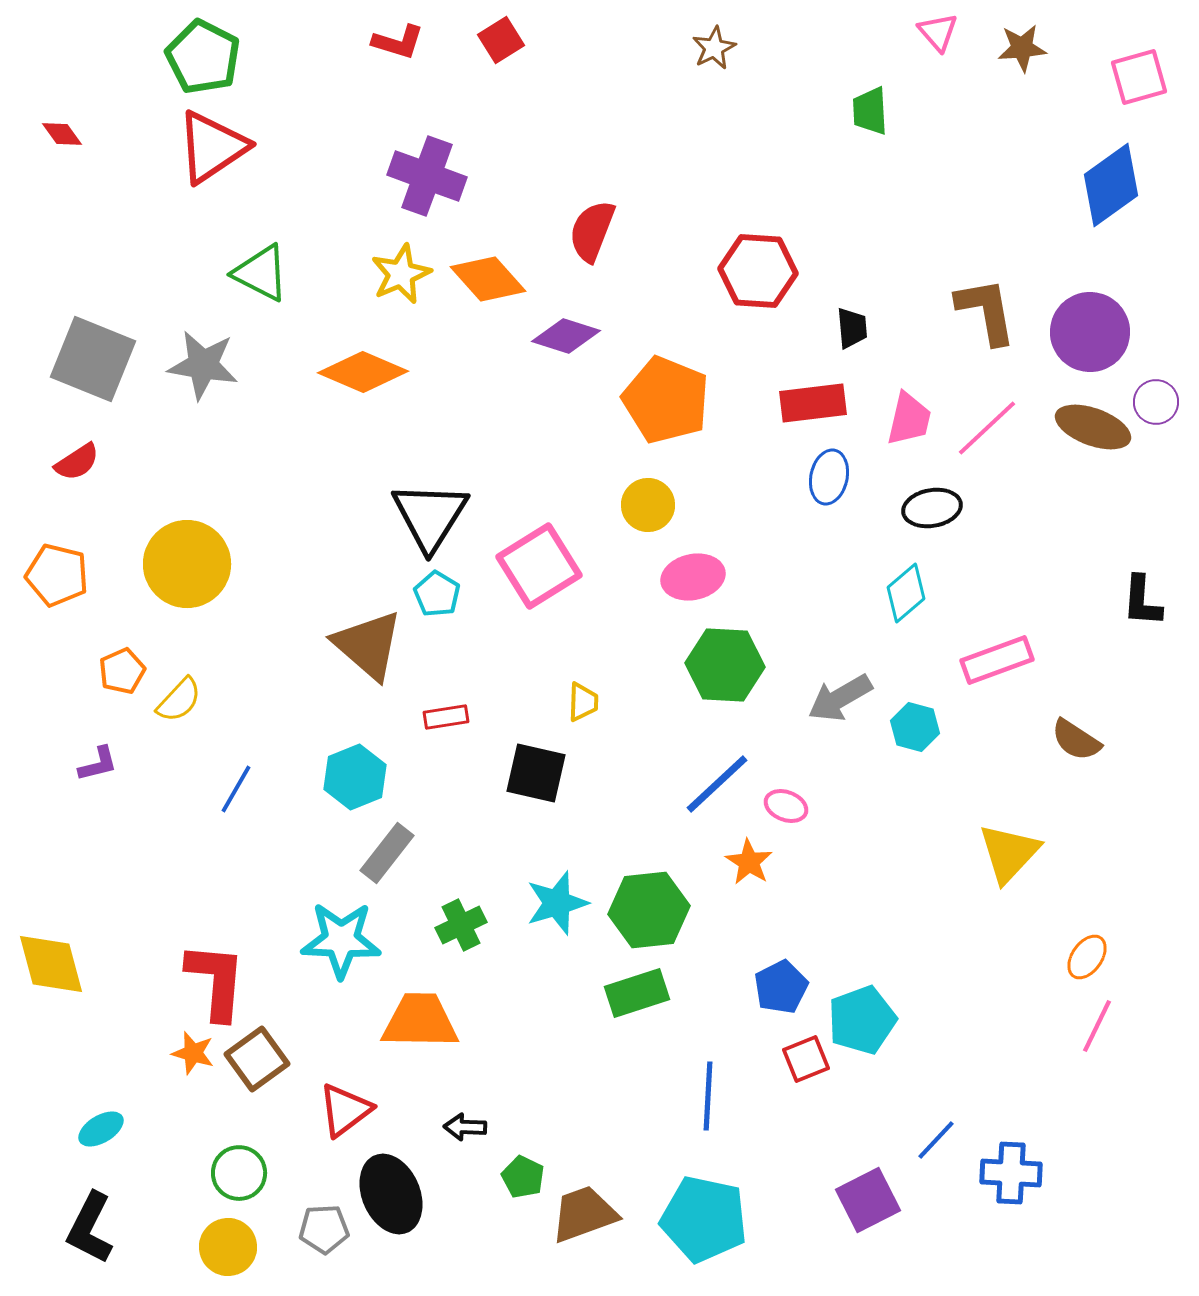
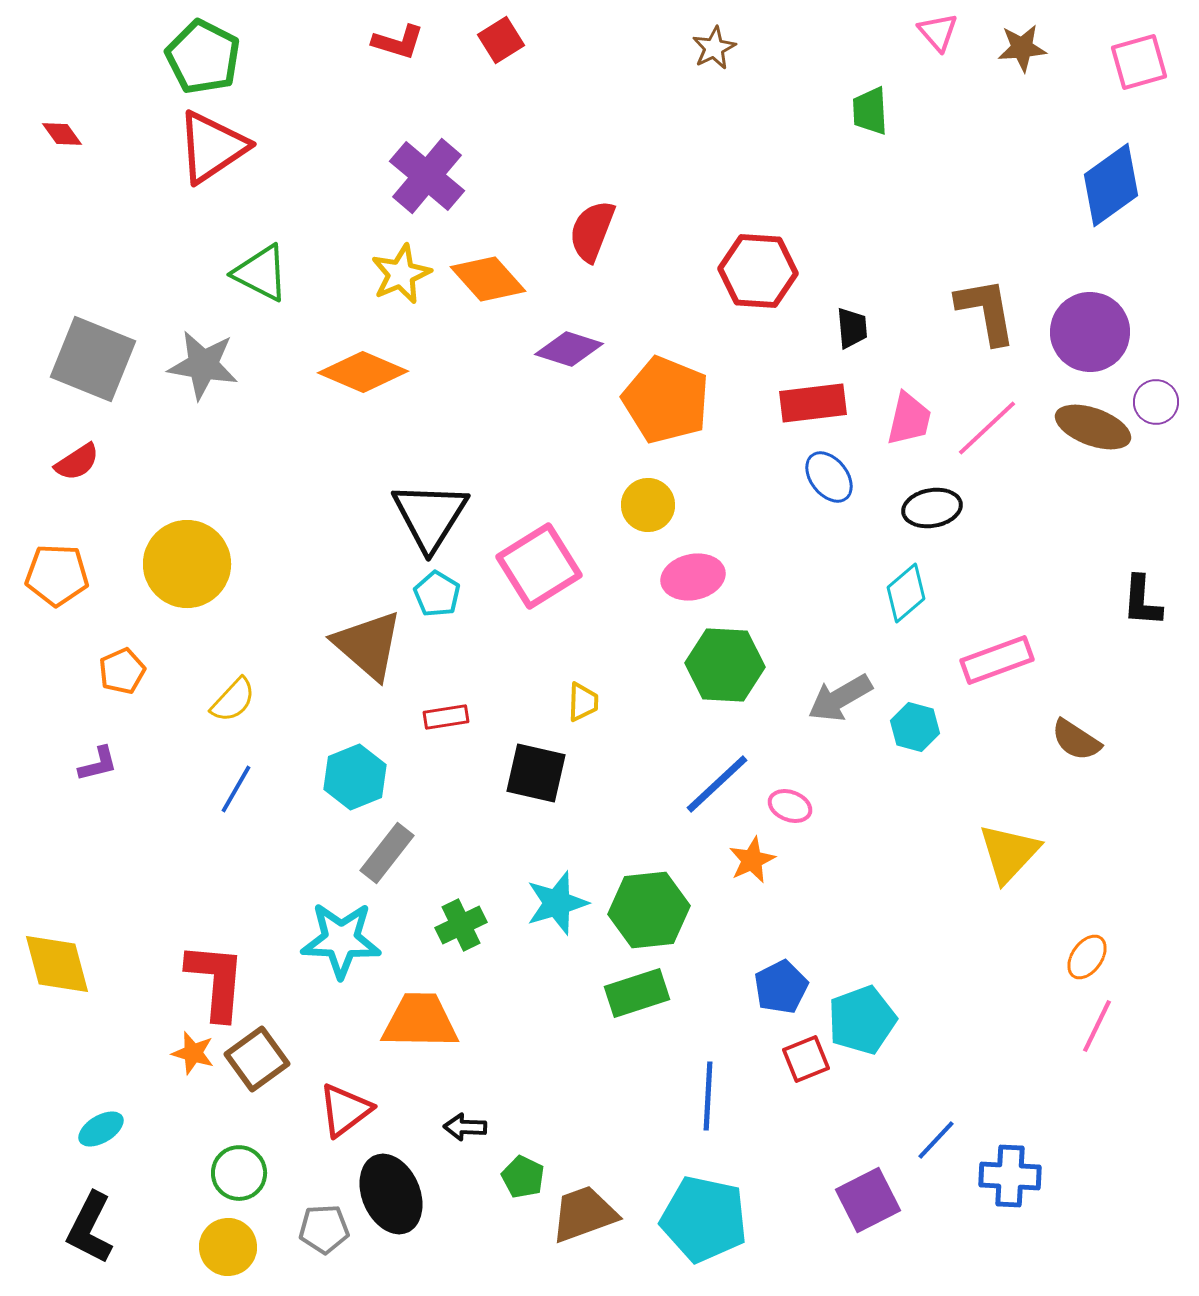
pink square at (1139, 77): moved 15 px up
purple cross at (427, 176): rotated 20 degrees clockwise
purple diamond at (566, 336): moved 3 px right, 13 px down
blue ellipse at (829, 477): rotated 50 degrees counterclockwise
orange pentagon at (57, 575): rotated 12 degrees counterclockwise
yellow semicircle at (179, 700): moved 54 px right
pink ellipse at (786, 806): moved 4 px right
orange star at (749, 862): moved 3 px right, 2 px up; rotated 15 degrees clockwise
yellow diamond at (51, 964): moved 6 px right
blue cross at (1011, 1173): moved 1 px left, 3 px down
